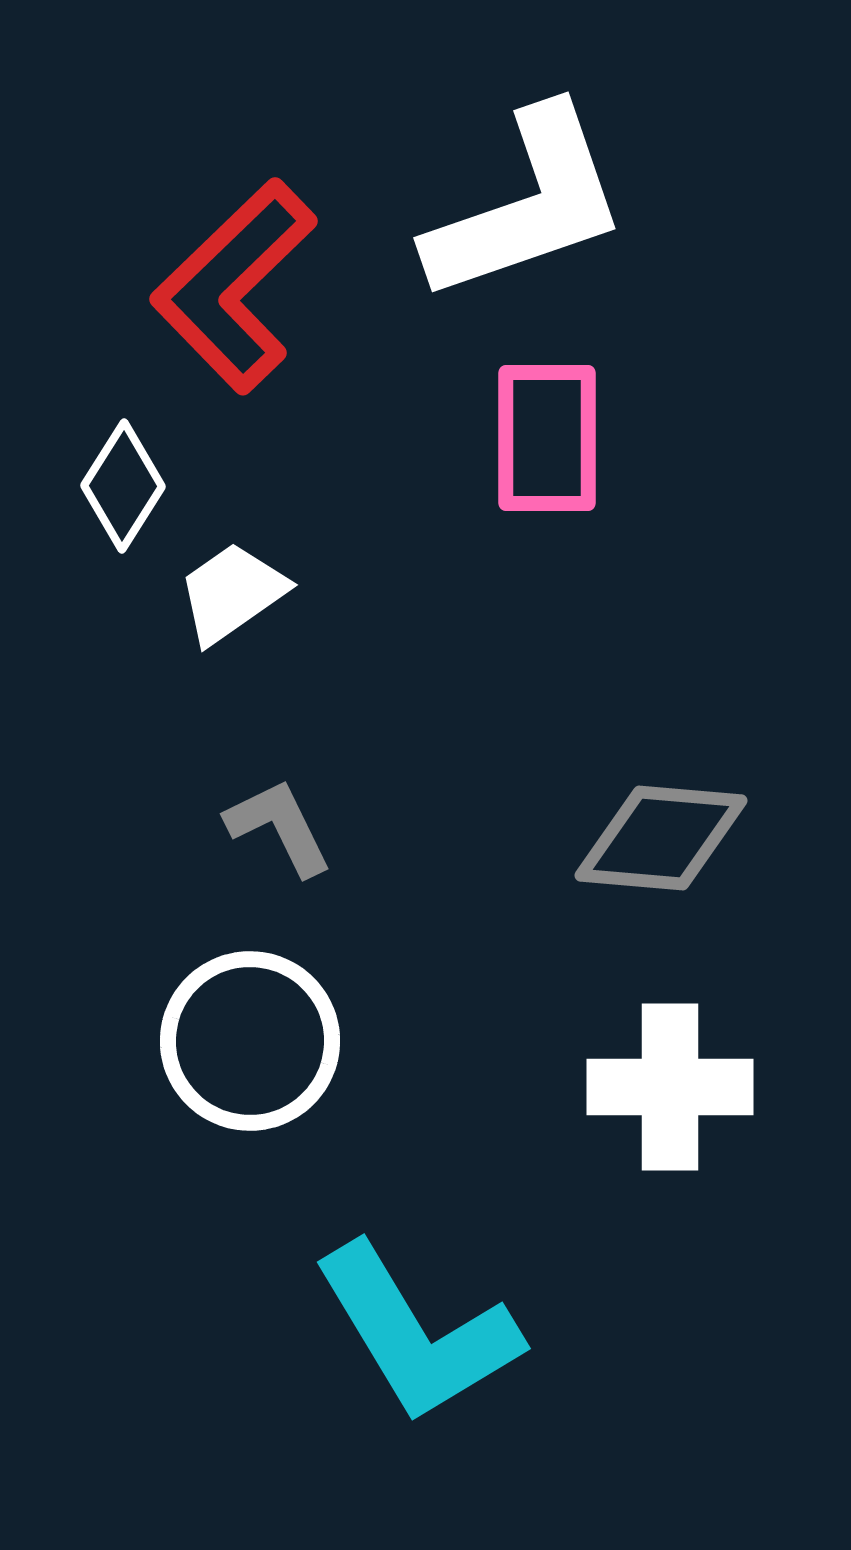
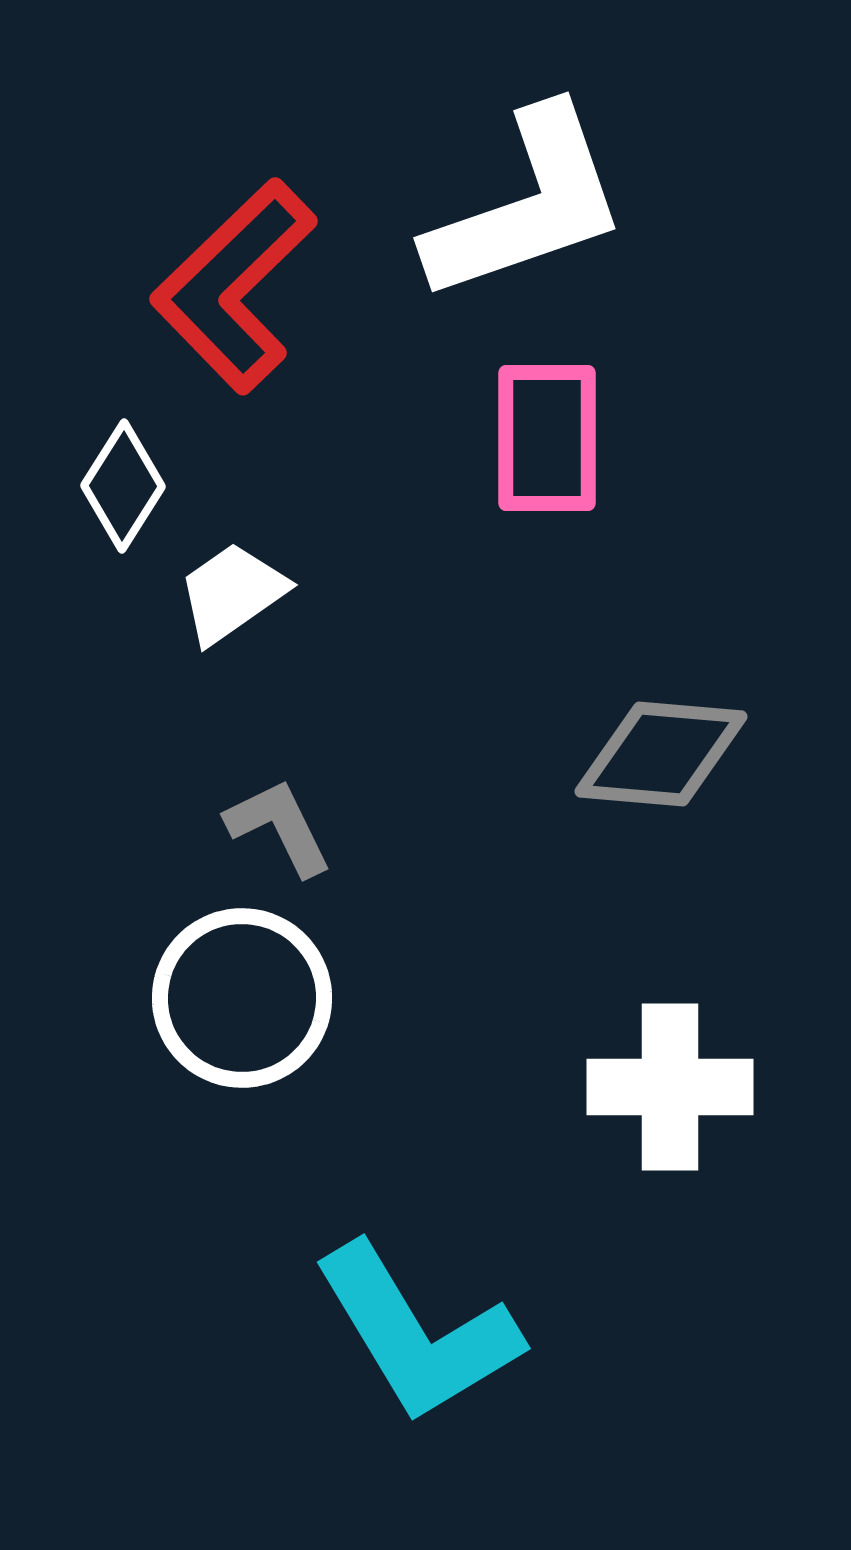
gray diamond: moved 84 px up
white circle: moved 8 px left, 43 px up
